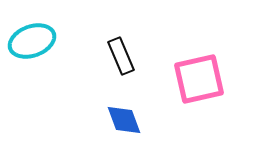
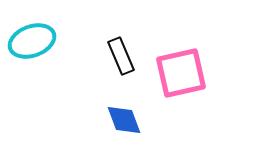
pink square: moved 18 px left, 6 px up
